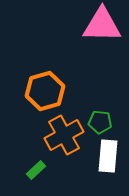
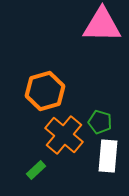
green pentagon: rotated 10 degrees clockwise
orange cross: rotated 21 degrees counterclockwise
